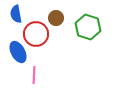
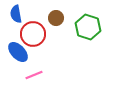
red circle: moved 3 px left
blue ellipse: rotated 15 degrees counterclockwise
pink line: rotated 66 degrees clockwise
